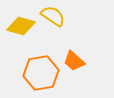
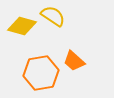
yellow diamond: moved 1 px right
